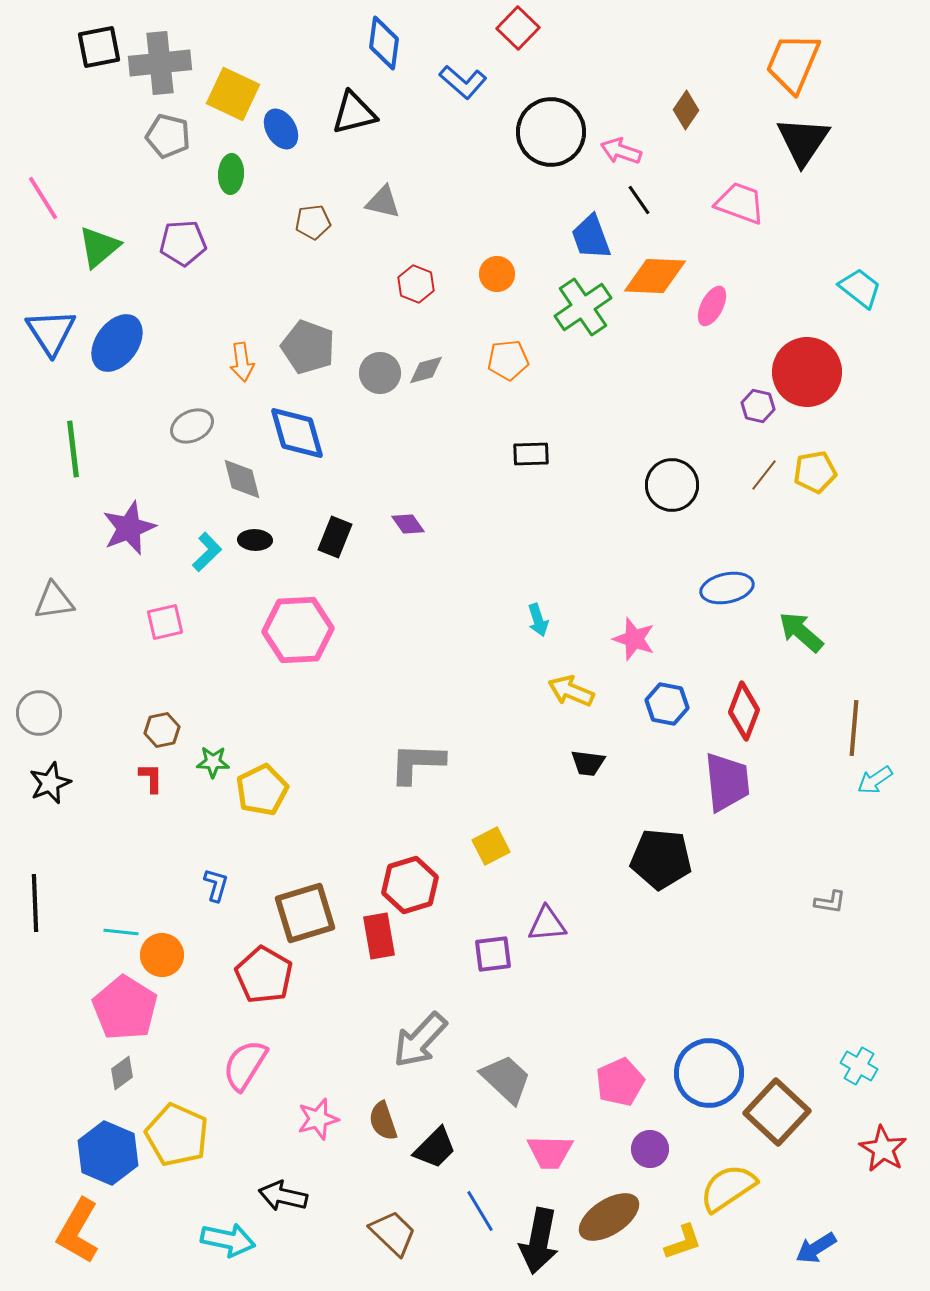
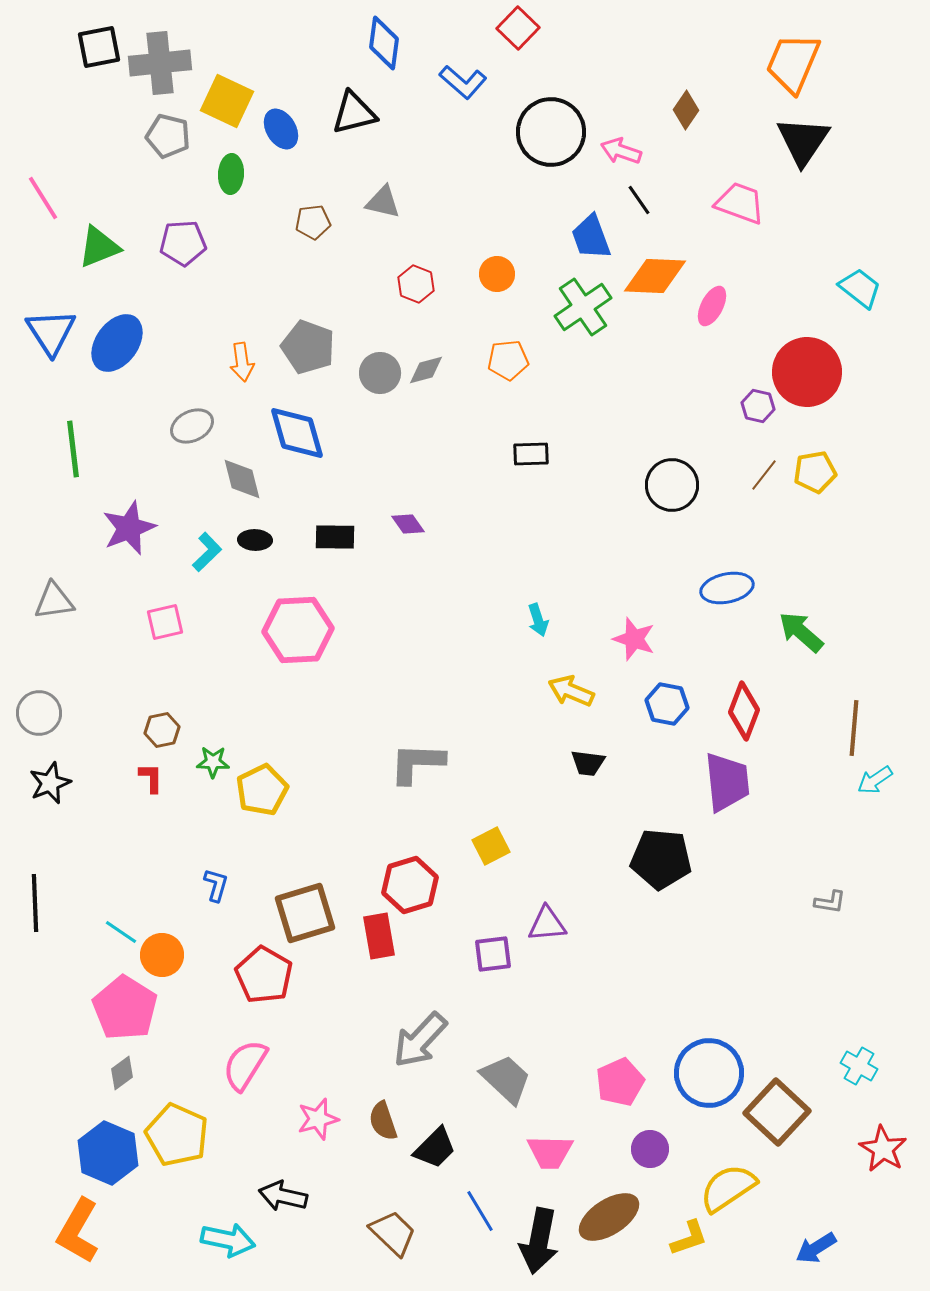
yellow square at (233, 94): moved 6 px left, 7 px down
green triangle at (99, 247): rotated 18 degrees clockwise
black rectangle at (335, 537): rotated 69 degrees clockwise
cyan line at (121, 932): rotated 28 degrees clockwise
yellow L-shape at (683, 1242): moved 6 px right, 4 px up
